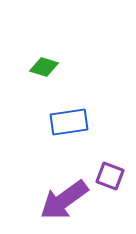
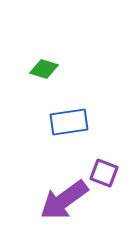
green diamond: moved 2 px down
purple square: moved 6 px left, 3 px up
